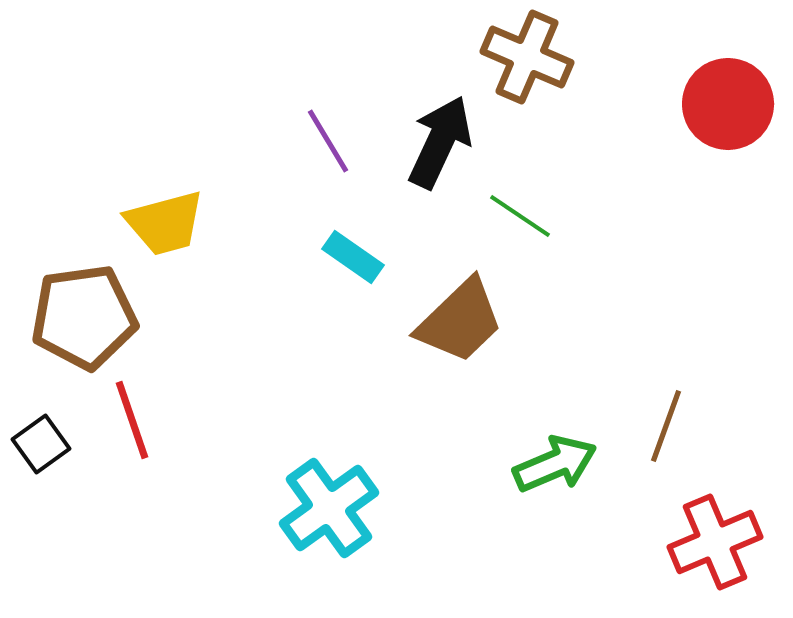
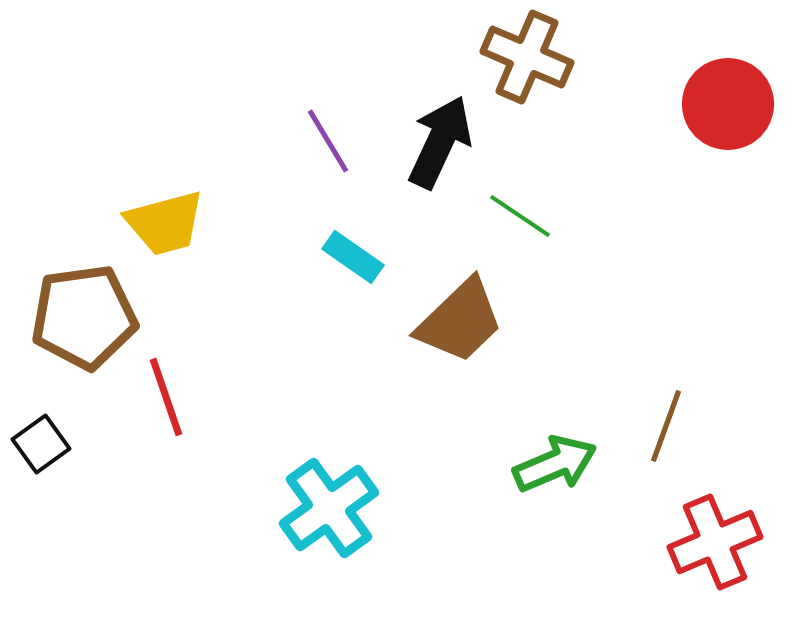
red line: moved 34 px right, 23 px up
